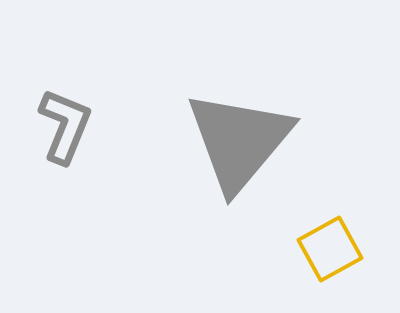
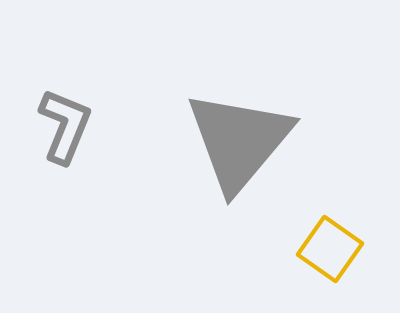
yellow square: rotated 26 degrees counterclockwise
